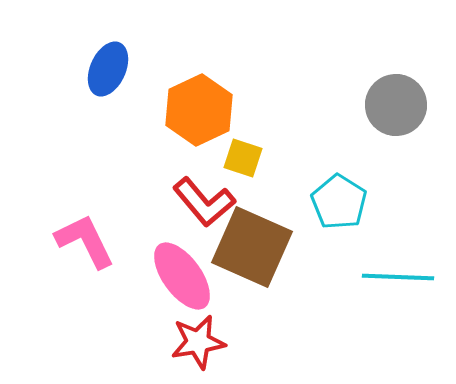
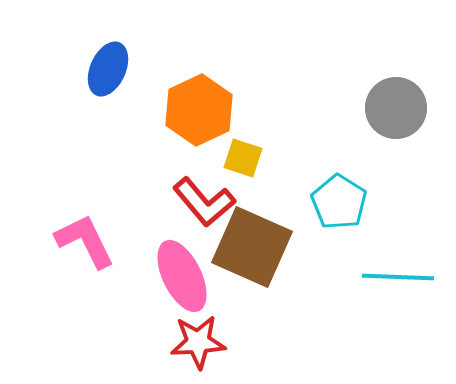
gray circle: moved 3 px down
pink ellipse: rotated 10 degrees clockwise
red star: rotated 6 degrees clockwise
